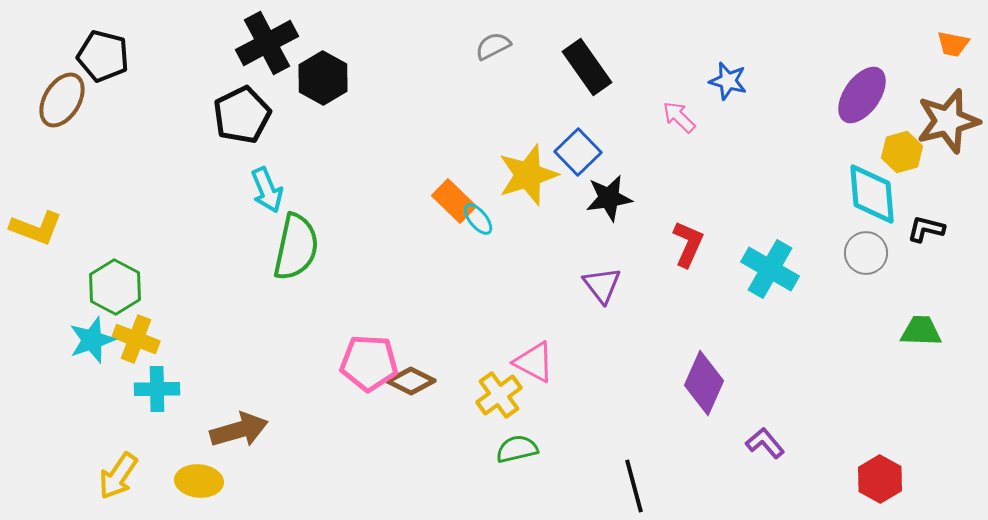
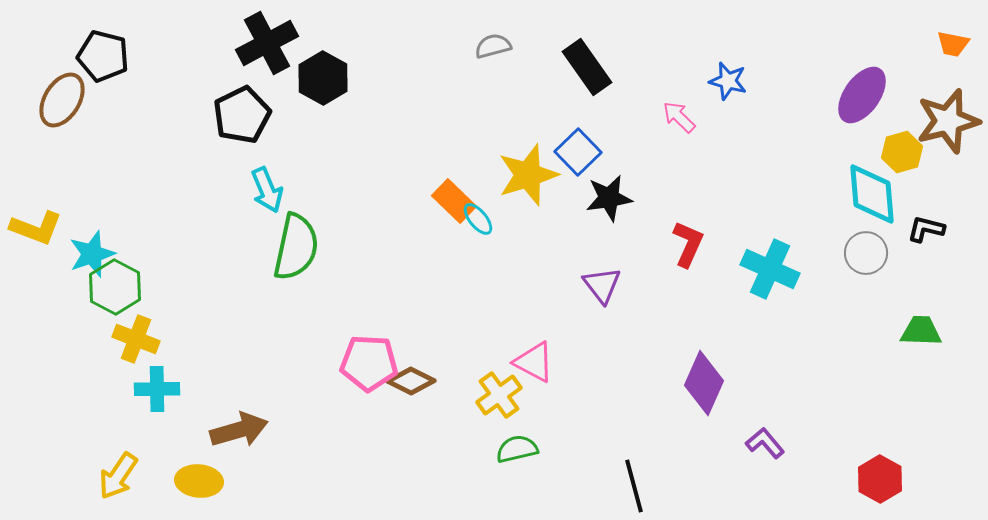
gray semicircle at (493, 46): rotated 12 degrees clockwise
cyan cross at (770, 269): rotated 6 degrees counterclockwise
cyan star at (92, 340): moved 86 px up
